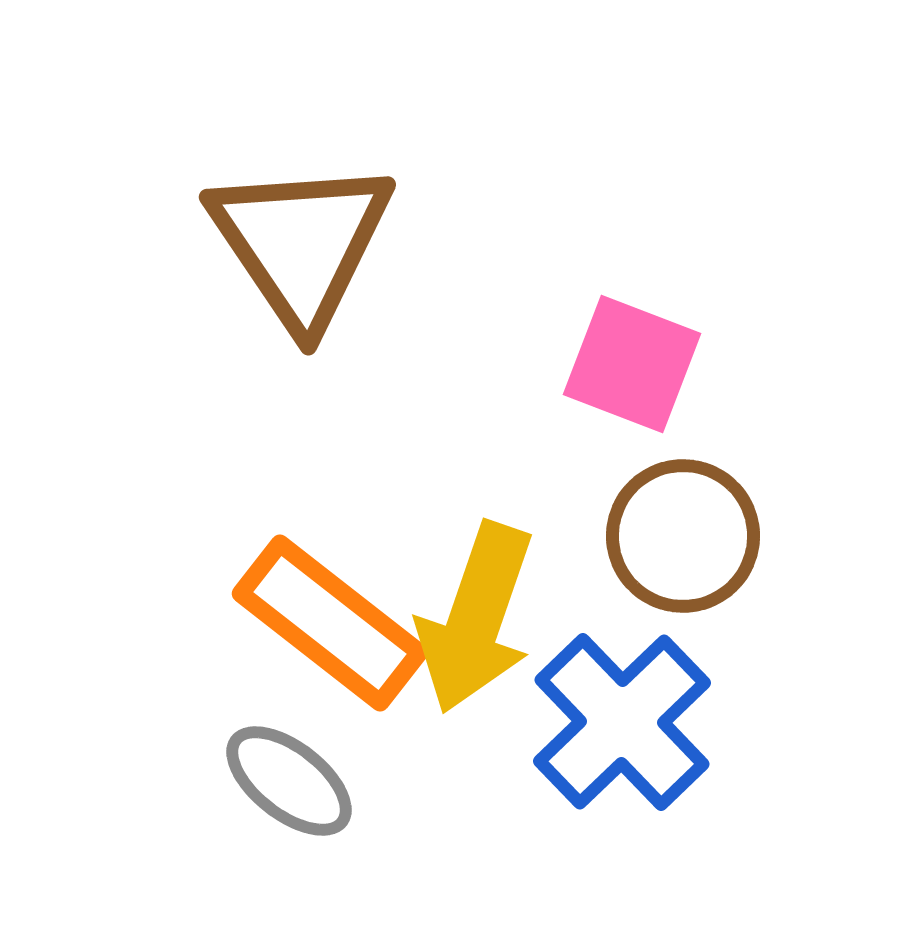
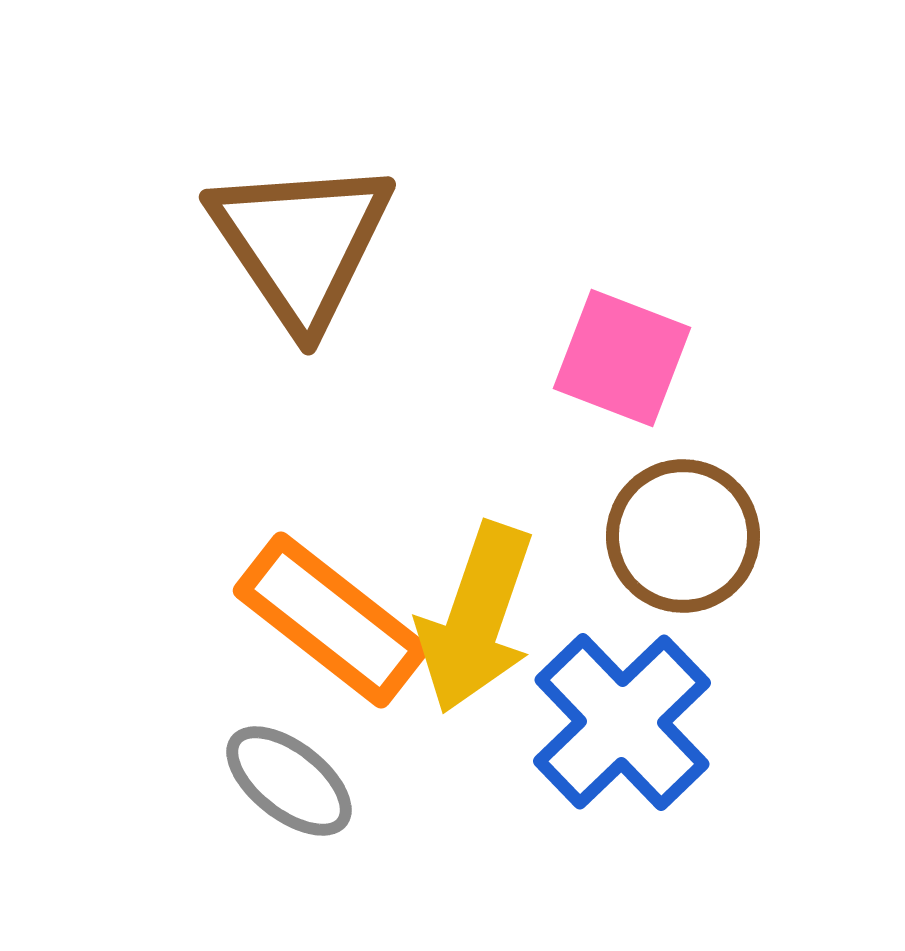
pink square: moved 10 px left, 6 px up
orange rectangle: moved 1 px right, 3 px up
